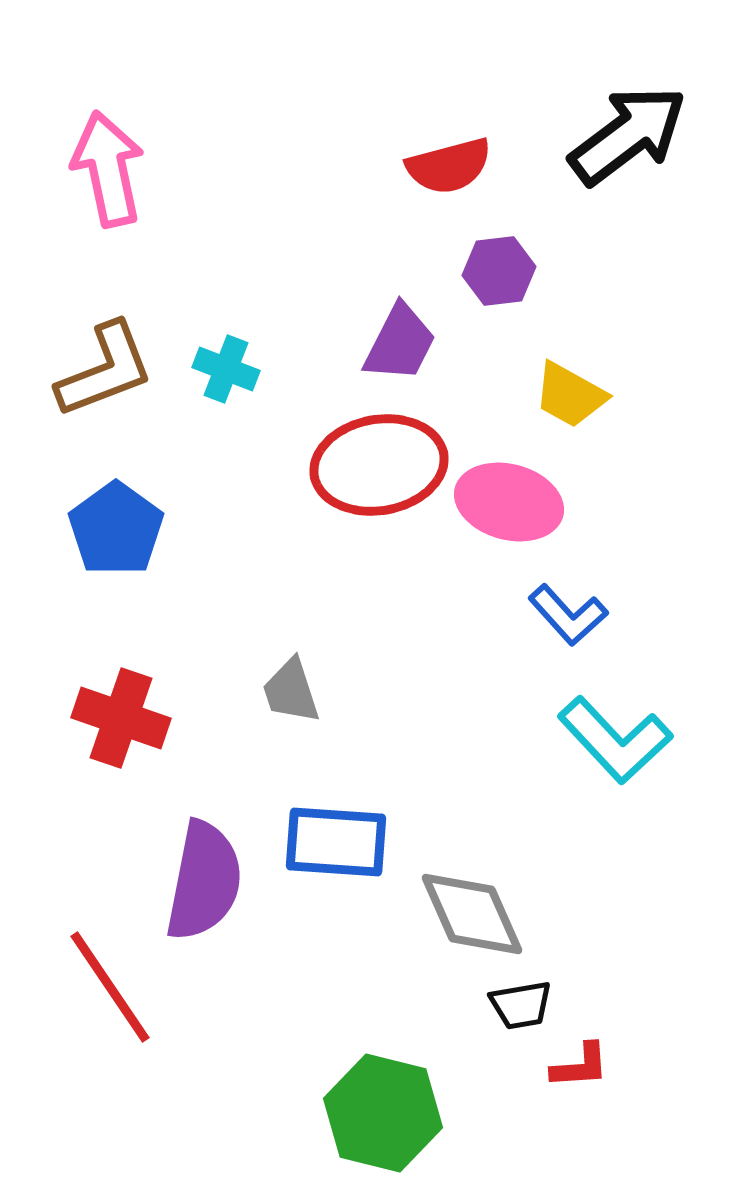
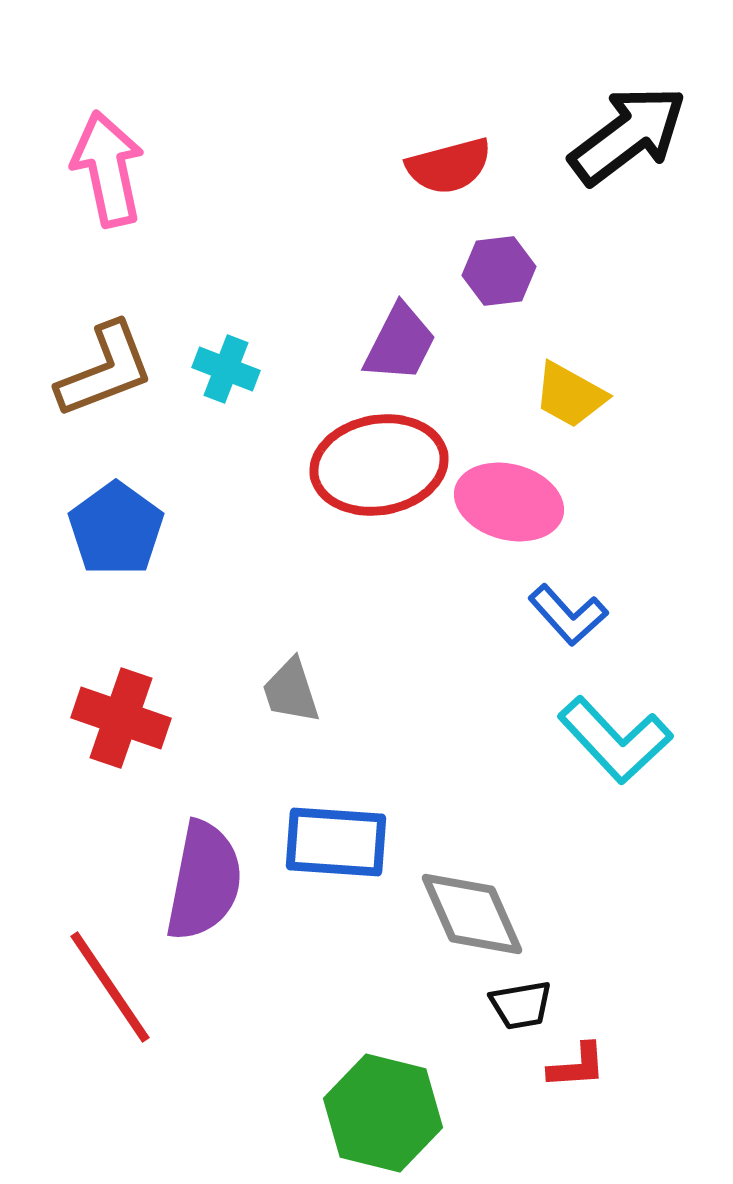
red L-shape: moved 3 px left
